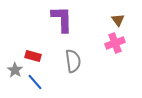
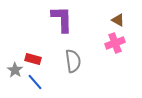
brown triangle: rotated 24 degrees counterclockwise
red rectangle: moved 3 px down
